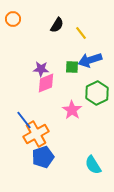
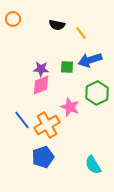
black semicircle: rotated 70 degrees clockwise
green square: moved 5 px left
pink diamond: moved 5 px left, 2 px down
pink star: moved 2 px left, 3 px up; rotated 12 degrees counterclockwise
blue line: moved 2 px left
orange cross: moved 11 px right, 9 px up
